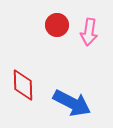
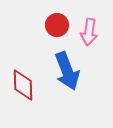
blue arrow: moved 5 px left, 32 px up; rotated 42 degrees clockwise
